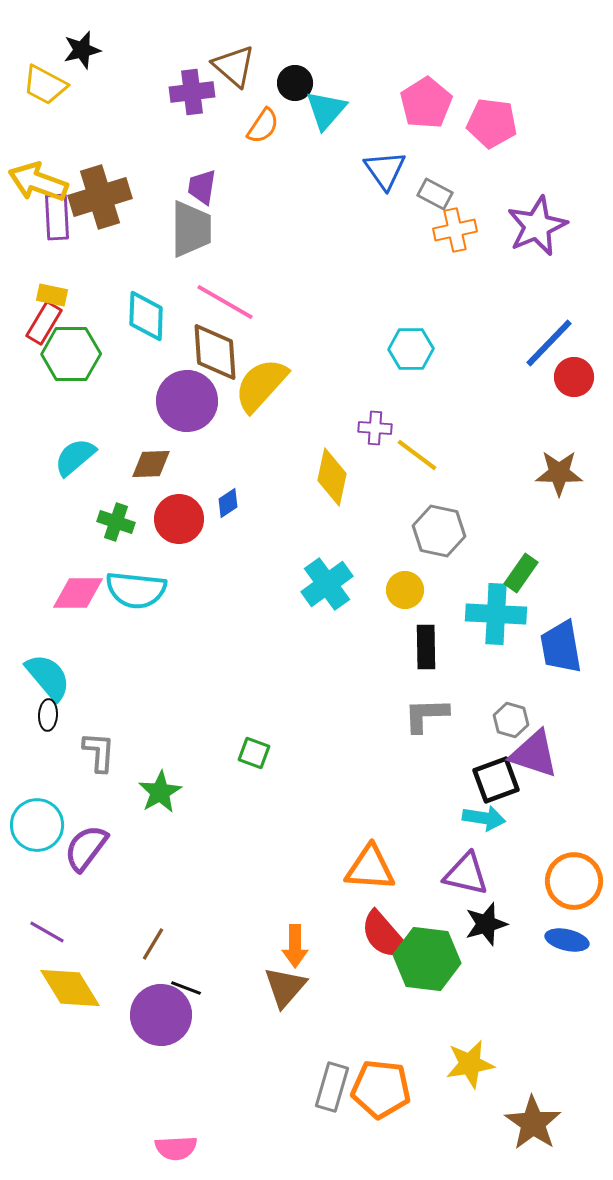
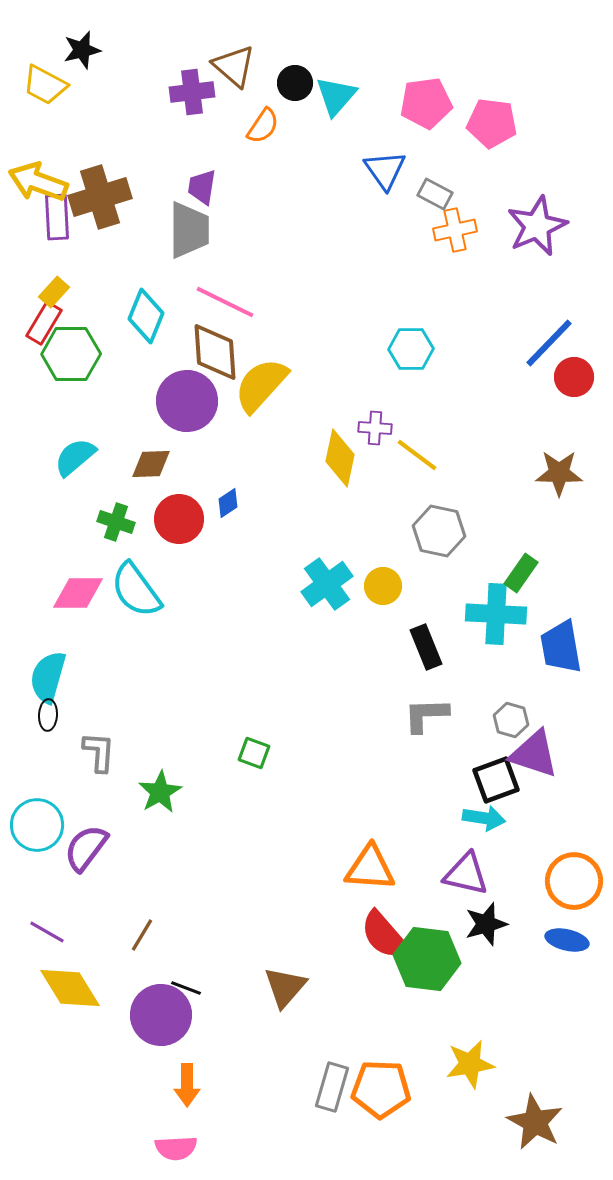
pink pentagon at (426, 103): rotated 24 degrees clockwise
cyan triangle at (326, 110): moved 10 px right, 14 px up
gray trapezoid at (191, 229): moved 2 px left, 1 px down
yellow rectangle at (52, 295): moved 2 px right, 3 px up; rotated 60 degrees counterclockwise
pink line at (225, 302): rotated 4 degrees counterclockwise
cyan diamond at (146, 316): rotated 20 degrees clockwise
yellow diamond at (332, 477): moved 8 px right, 19 px up
cyan semicircle at (136, 590): rotated 48 degrees clockwise
yellow circle at (405, 590): moved 22 px left, 4 px up
black rectangle at (426, 647): rotated 21 degrees counterclockwise
cyan semicircle at (48, 677): rotated 124 degrees counterclockwise
brown line at (153, 944): moved 11 px left, 9 px up
orange arrow at (295, 946): moved 108 px left, 139 px down
orange pentagon at (381, 1089): rotated 4 degrees counterclockwise
brown star at (533, 1123): moved 2 px right, 1 px up; rotated 6 degrees counterclockwise
